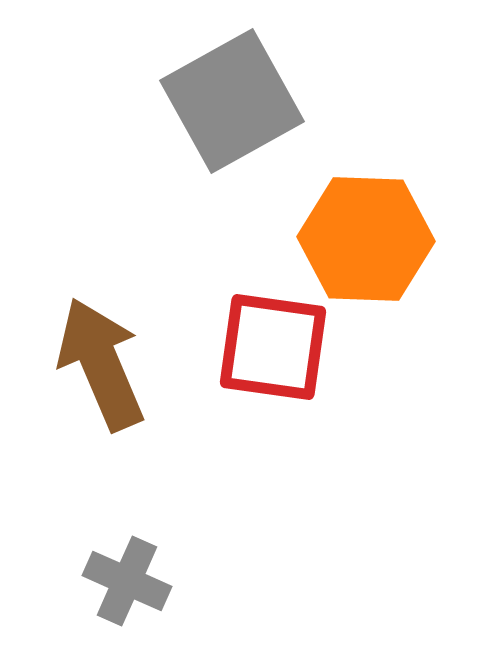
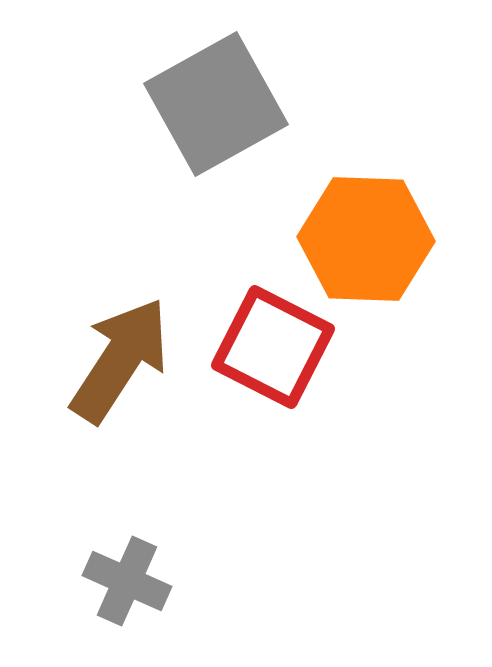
gray square: moved 16 px left, 3 px down
red square: rotated 19 degrees clockwise
brown arrow: moved 19 px right, 4 px up; rotated 56 degrees clockwise
